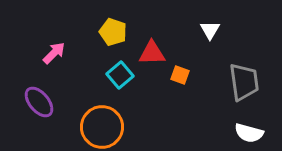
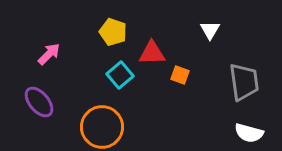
pink arrow: moved 5 px left, 1 px down
